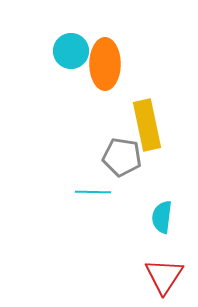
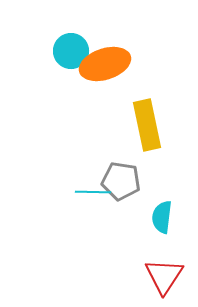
orange ellipse: rotated 72 degrees clockwise
gray pentagon: moved 1 px left, 24 px down
